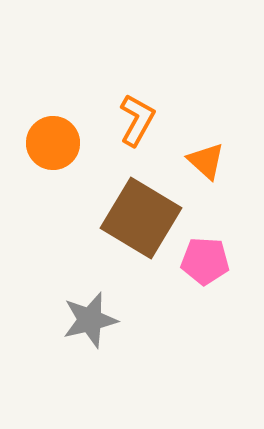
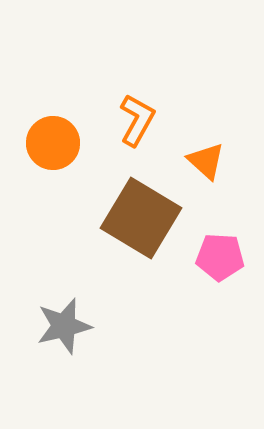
pink pentagon: moved 15 px right, 4 px up
gray star: moved 26 px left, 6 px down
